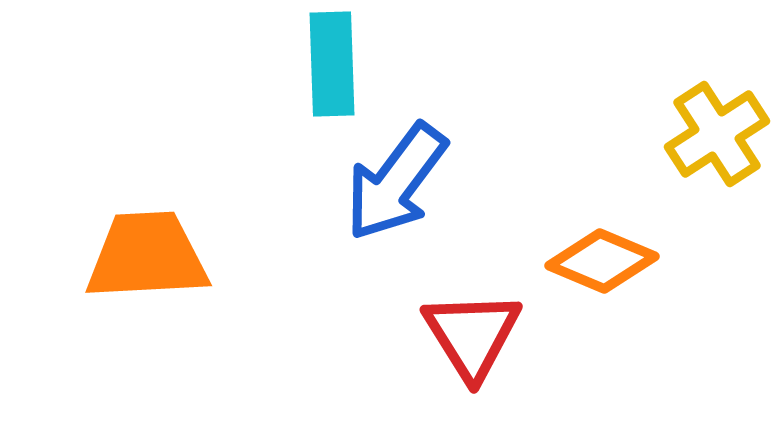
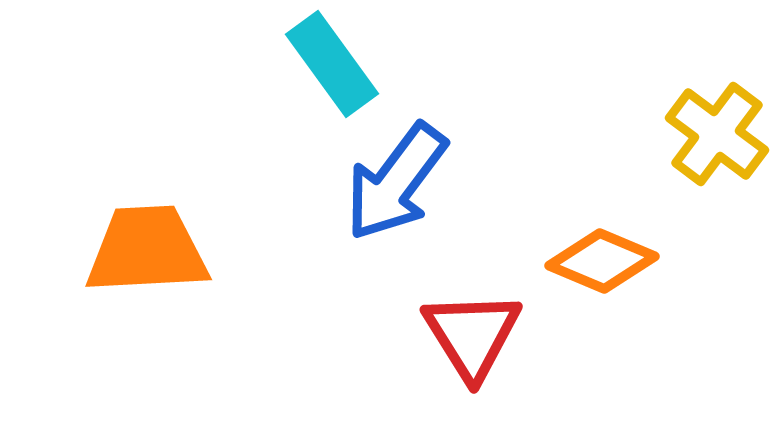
cyan rectangle: rotated 34 degrees counterclockwise
yellow cross: rotated 20 degrees counterclockwise
orange trapezoid: moved 6 px up
